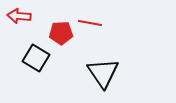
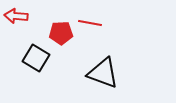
red arrow: moved 3 px left
black triangle: rotated 36 degrees counterclockwise
